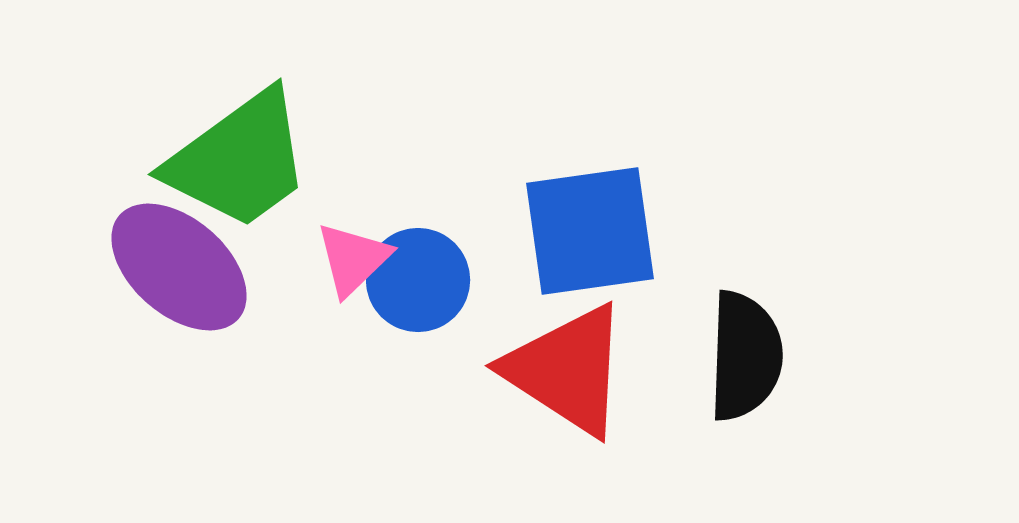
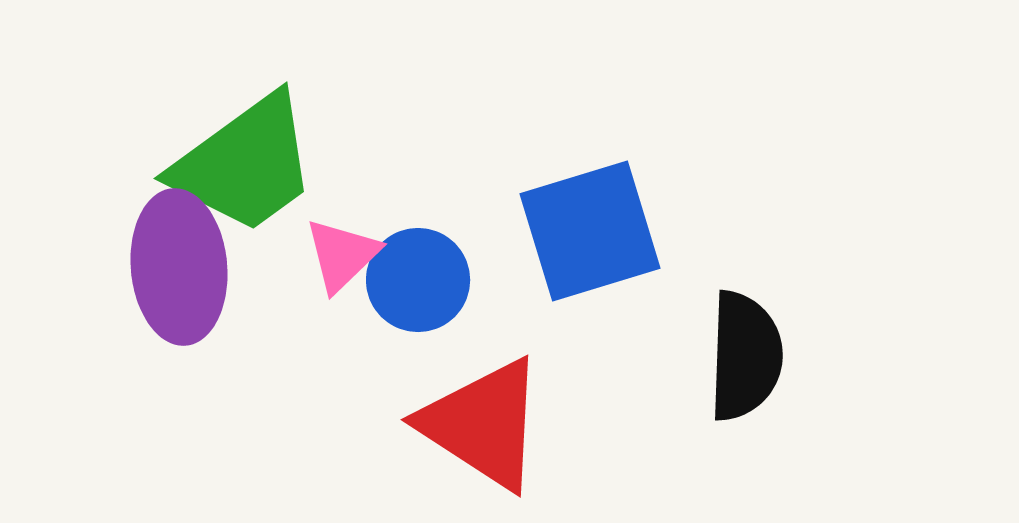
green trapezoid: moved 6 px right, 4 px down
blue square: rotated 9 degrees counterclockwise
pink triangle: moved 11 px left, 4 px up
purple ellipse: rotated 44 degrees clockwise
red triangle: moved 84 px left, 54 px down
